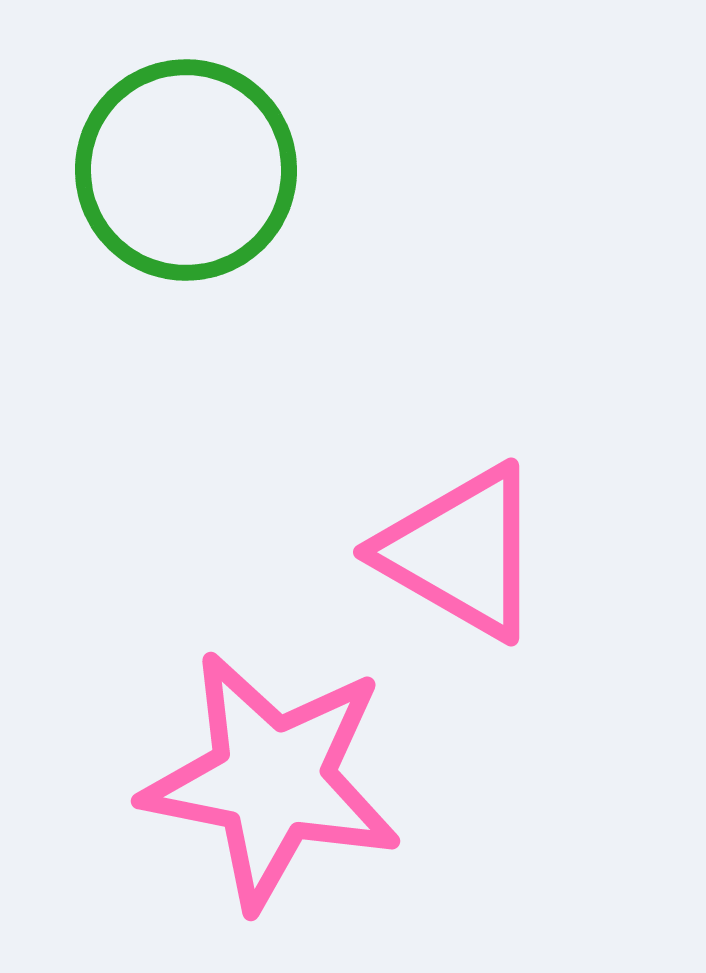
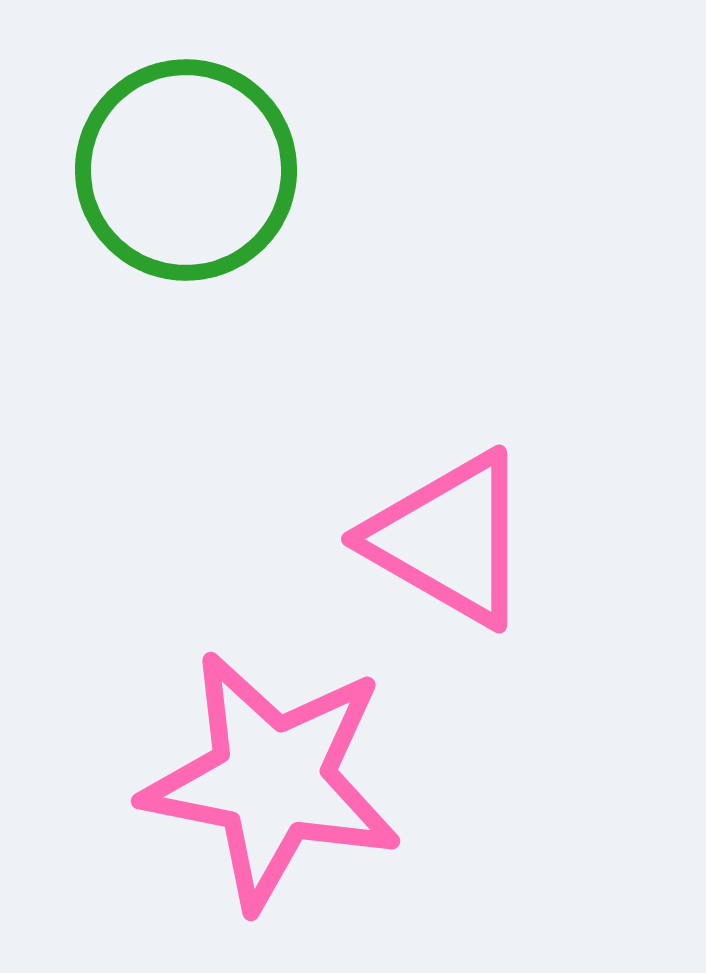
pink triangle: moved 12 px left, 13 px up
